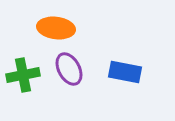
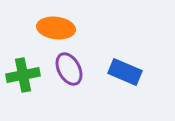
blue rectangle: rotated 12 degrees clockwise
